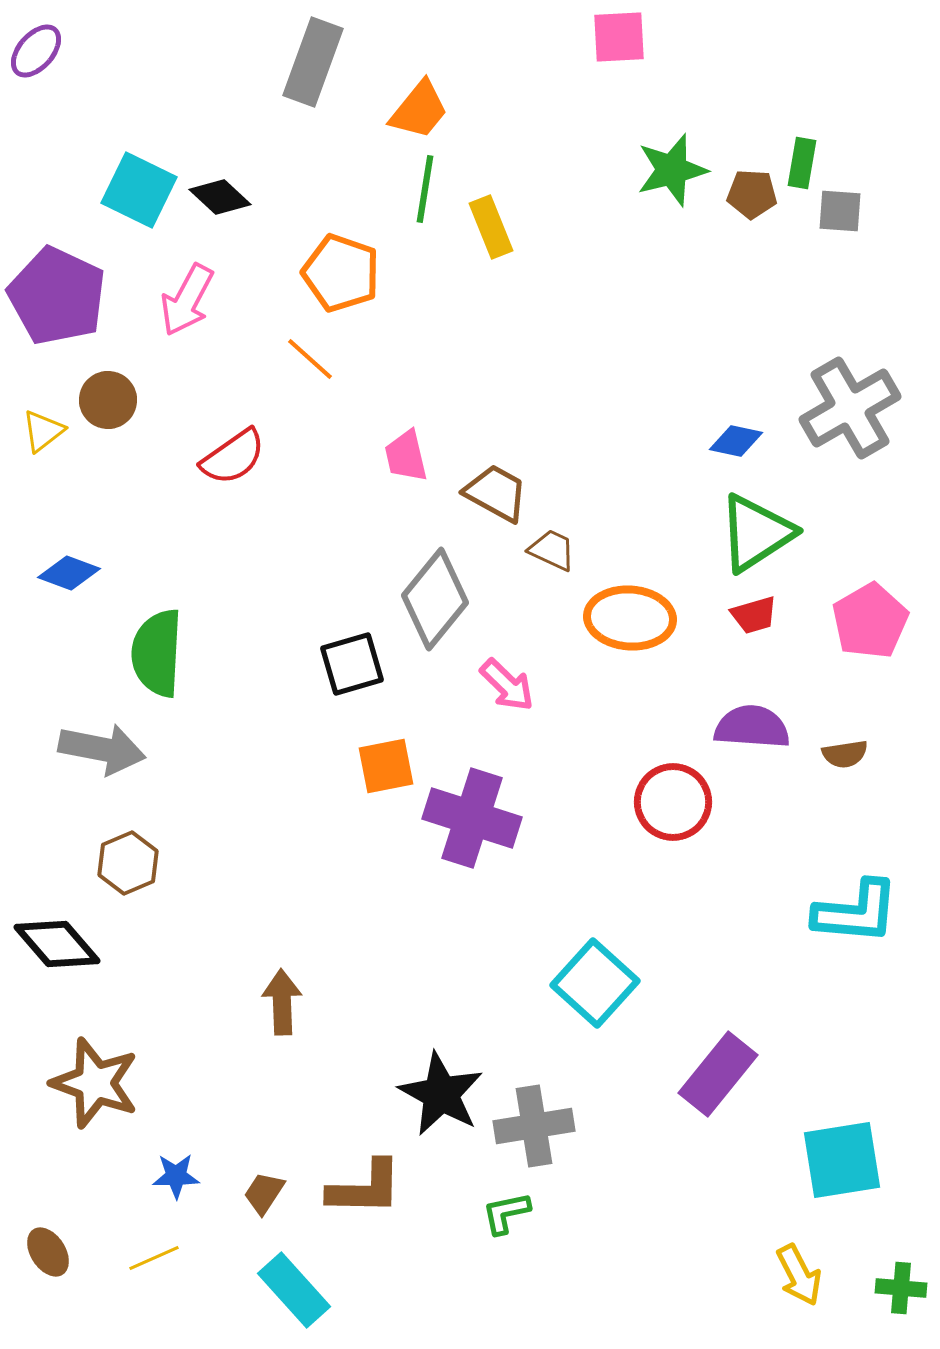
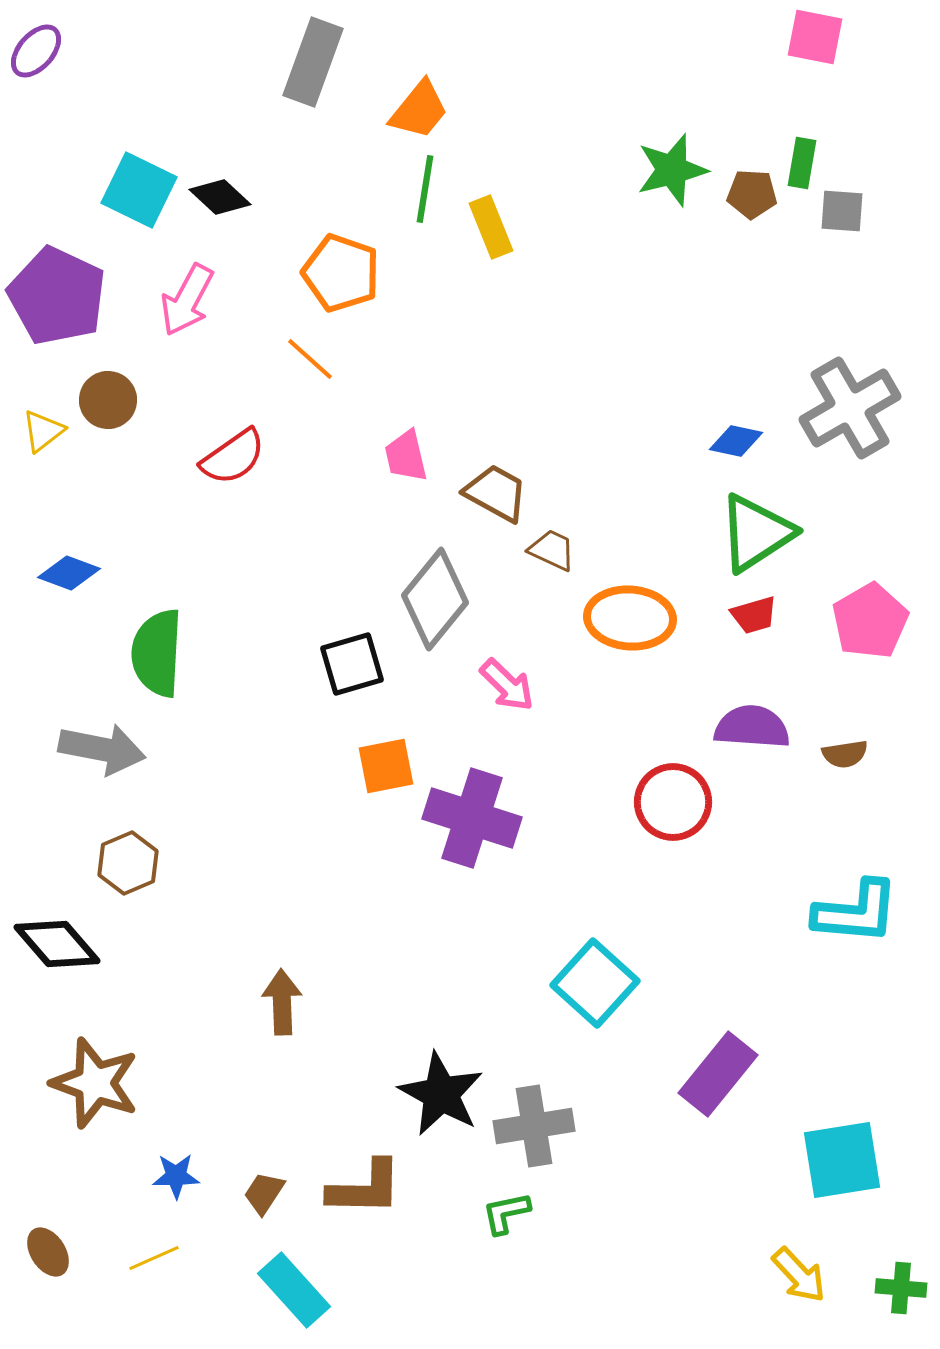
pink square at (619, 37): moved 196 px right; rotated 14 degrees clockwise
gray square at (840, 211): moved 2 px right
yellow arrow at (799, 1275): rotated 16 degrees counterclockwise
